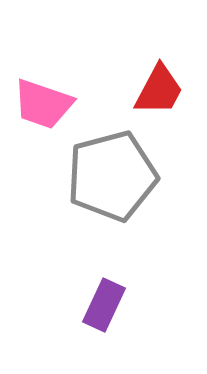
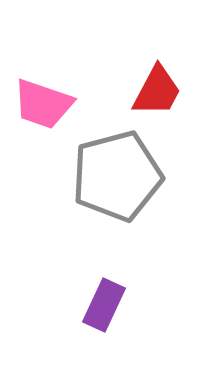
red trapezoid: moved 2 px left, 1 px down
gray pentagon: moved 5 px right
